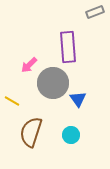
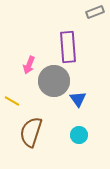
pink arrow: rotated 24 degrees counterclockwise
gray circle: moved 1 px right, 2 px up
cyan circle: moved 8 px right
